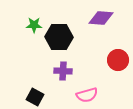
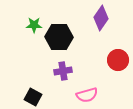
purple diamond: rotated 60 degrees counterclockwise
purple cross: rotated 12 degrees counterclockwise
black square: moved 2 px left
